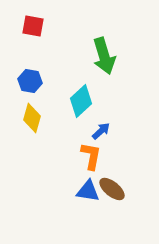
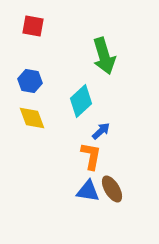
yellow diamond: rotated 36 degrees counterclockwise
brown ellipse: rotated 20 degrees clockwise
